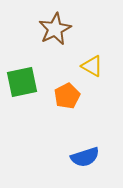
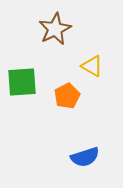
green square: rotated 8 degrees clockwise
